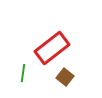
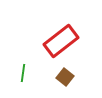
red rectangle: moved 9 px right, 7 px up
